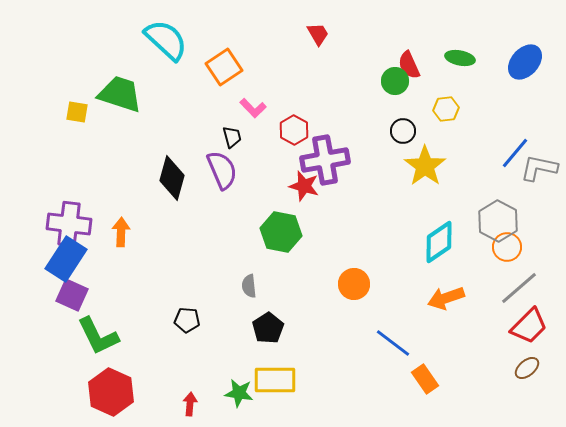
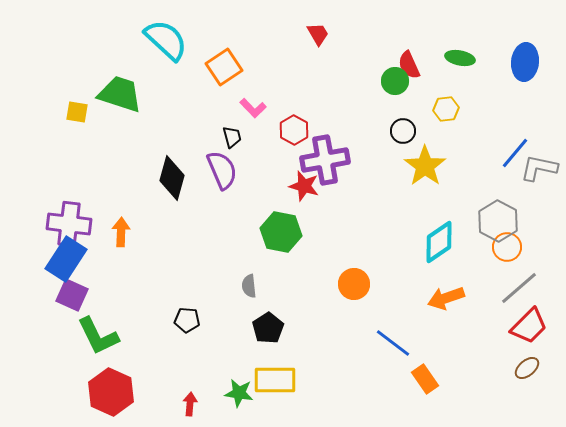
blue ellipse at (525, 62): rotated 36 degrees counterclockwise
